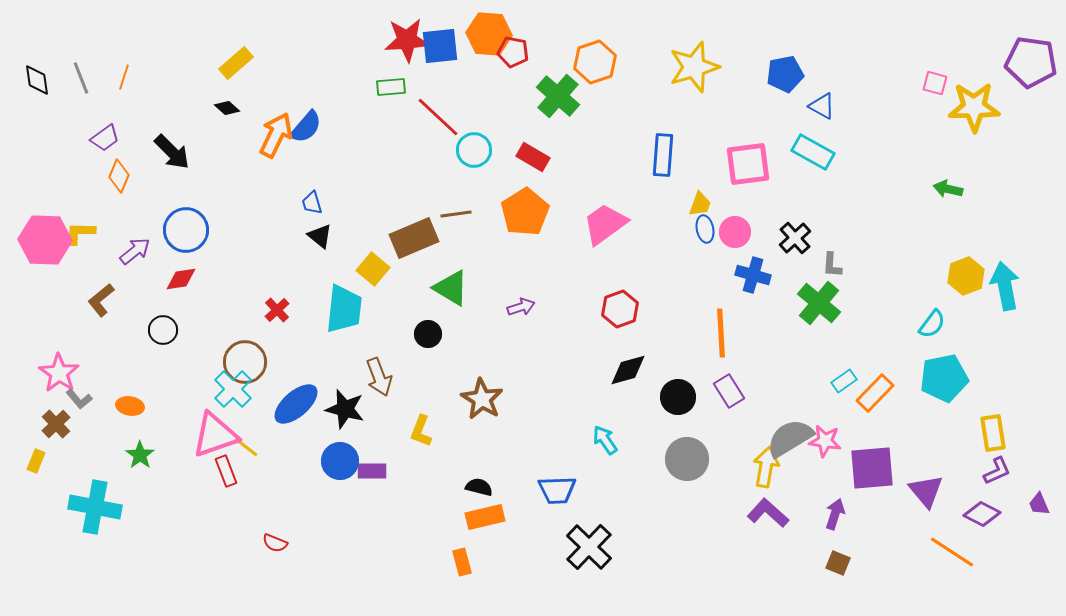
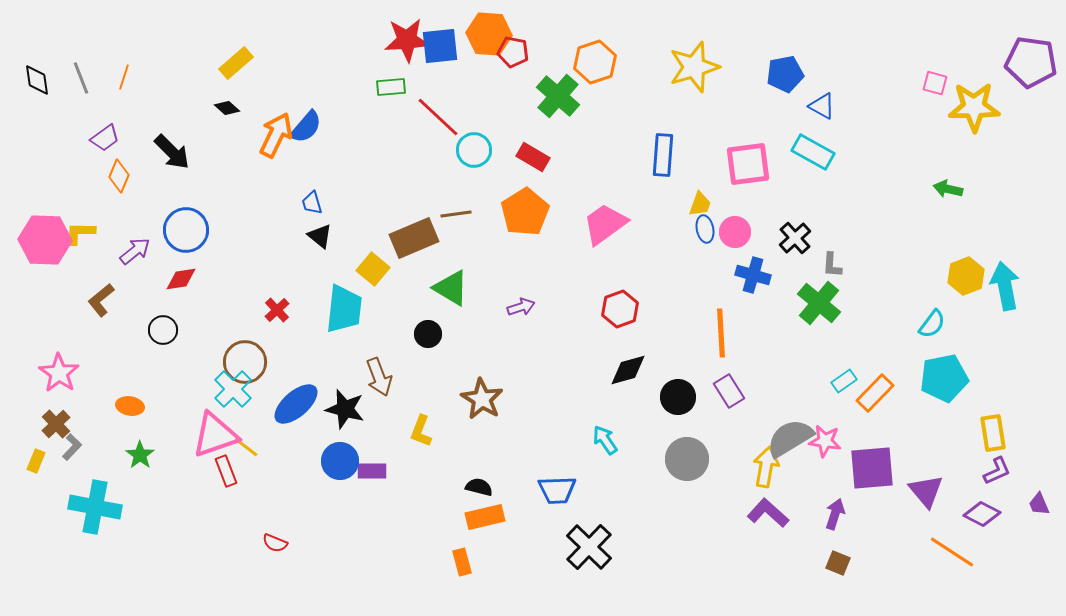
gray L-shape at (79, 399): moved 7 px left, 48 px down; rotated 96 degrees counterclockwise
